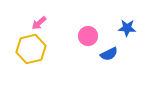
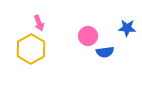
pink arrow: rotated 70 degrees counterclockwise
yellow hexagon: rotated 16 degrees counterclockwise
blue semicircle: moved 4 px left, 2 px up; rotated 18 degrees clockwise
